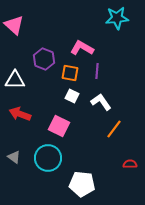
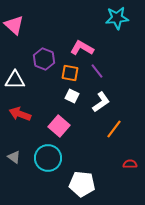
purple line: rotated 42 degrees counterclockwise
white L-shape: rotated 90 degrees clockwise
pink square: rotated 15 degrees clockwise
